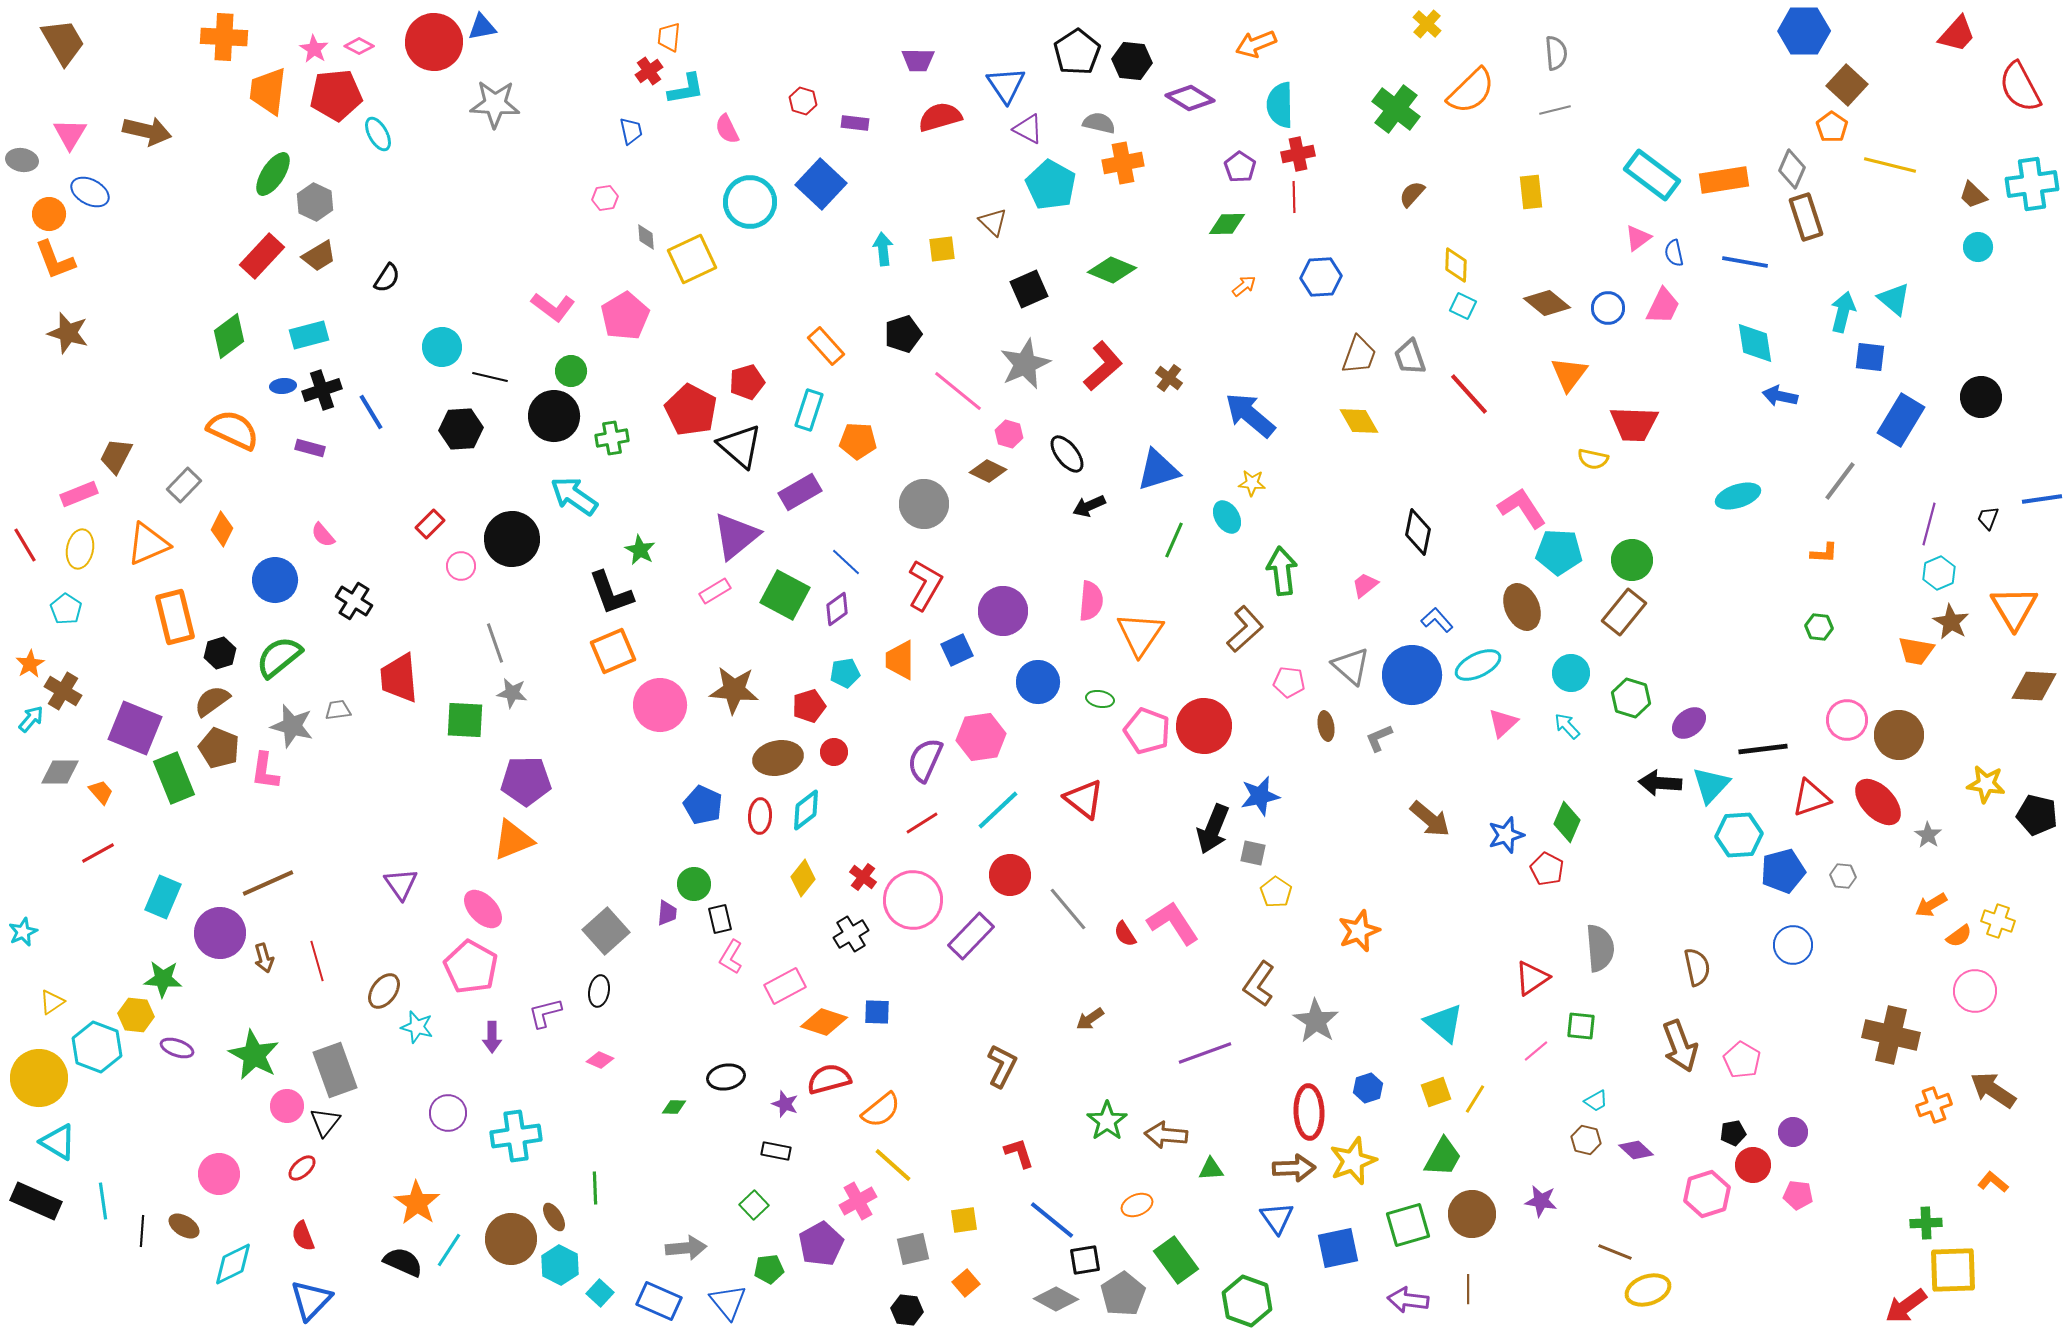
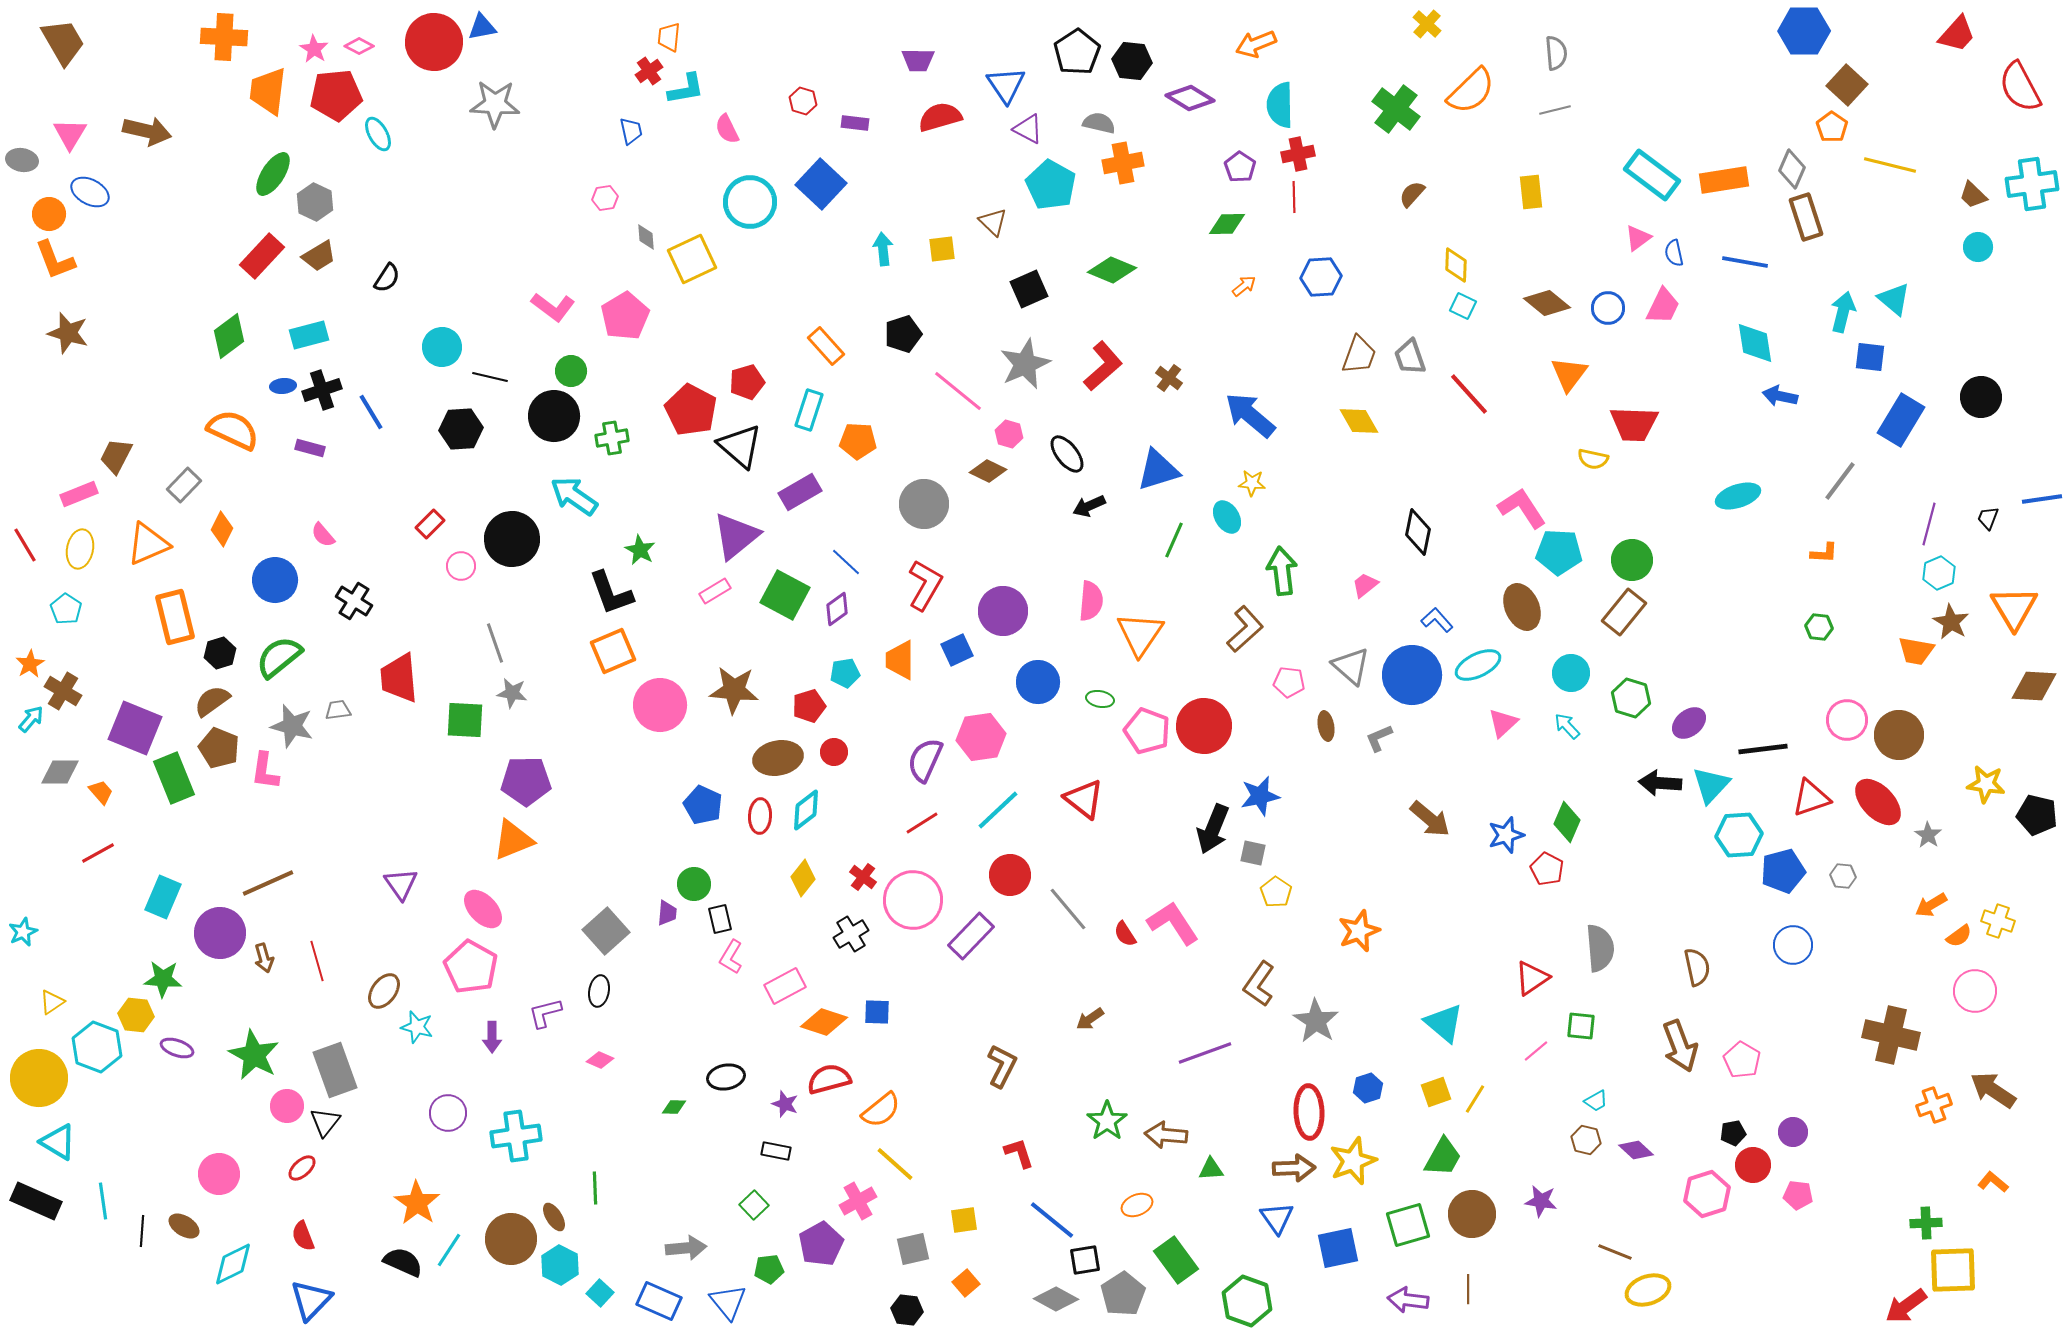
yellow line at (893, 1165): moved 2 px right, 1 px up
